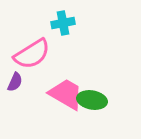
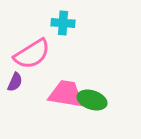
cyan cross: rotated 15 degrees clockwise
pink trapezoid: rotated 21 degrees counterclockwise
green ellipse: rotated 8 degrees clockwise
